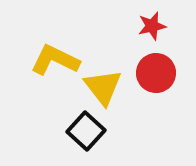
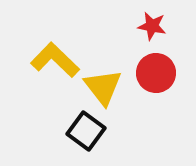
red star: rotated 24 degrees clockwise
yellow L-shape: rotated 18 degrees clockwise
black square: rotated 6 degrees counterclockwise
